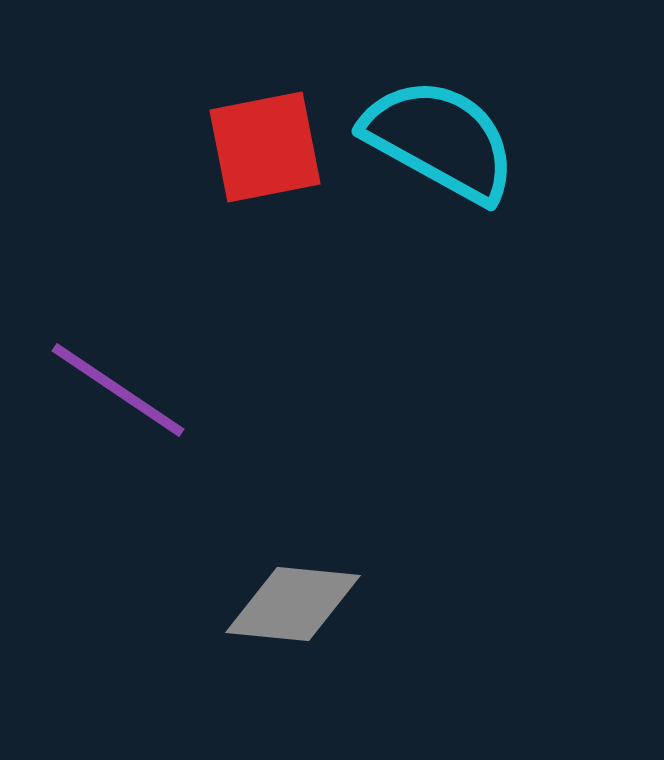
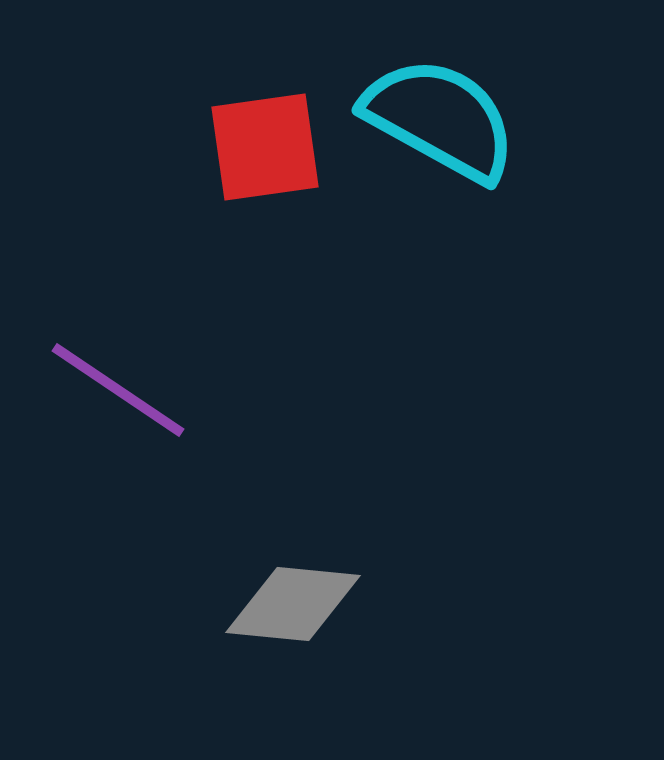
cyan semicircle: moved 21 px up
red square: rotated 3 degrees clockwise
